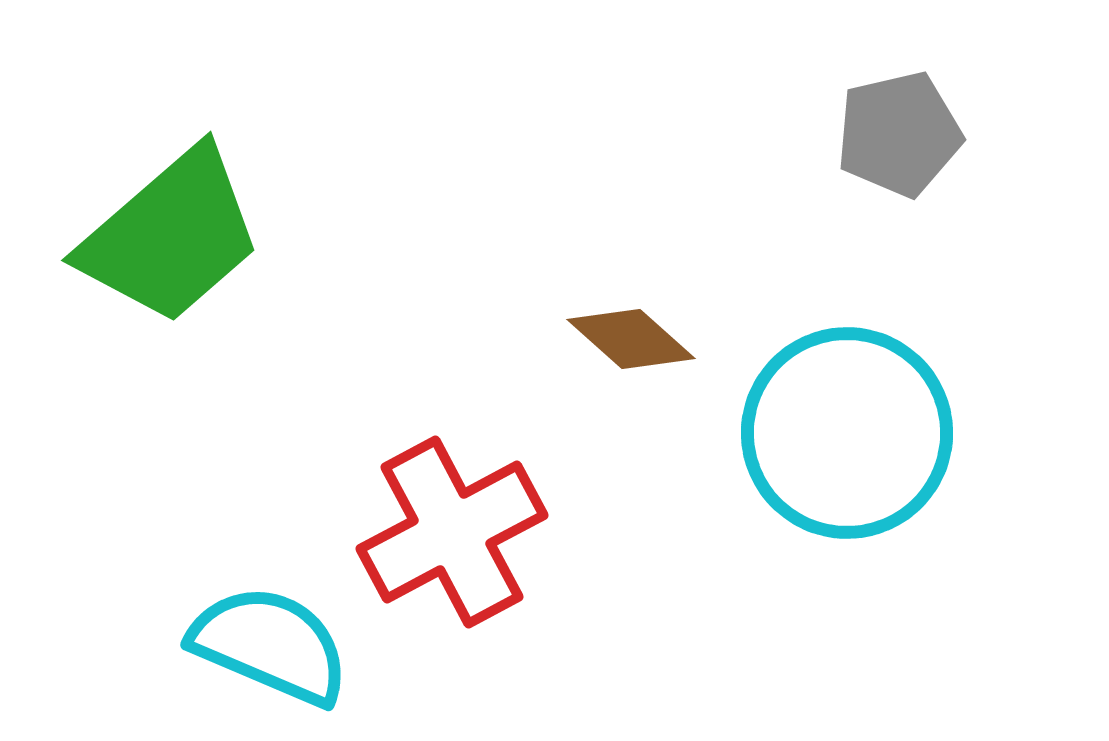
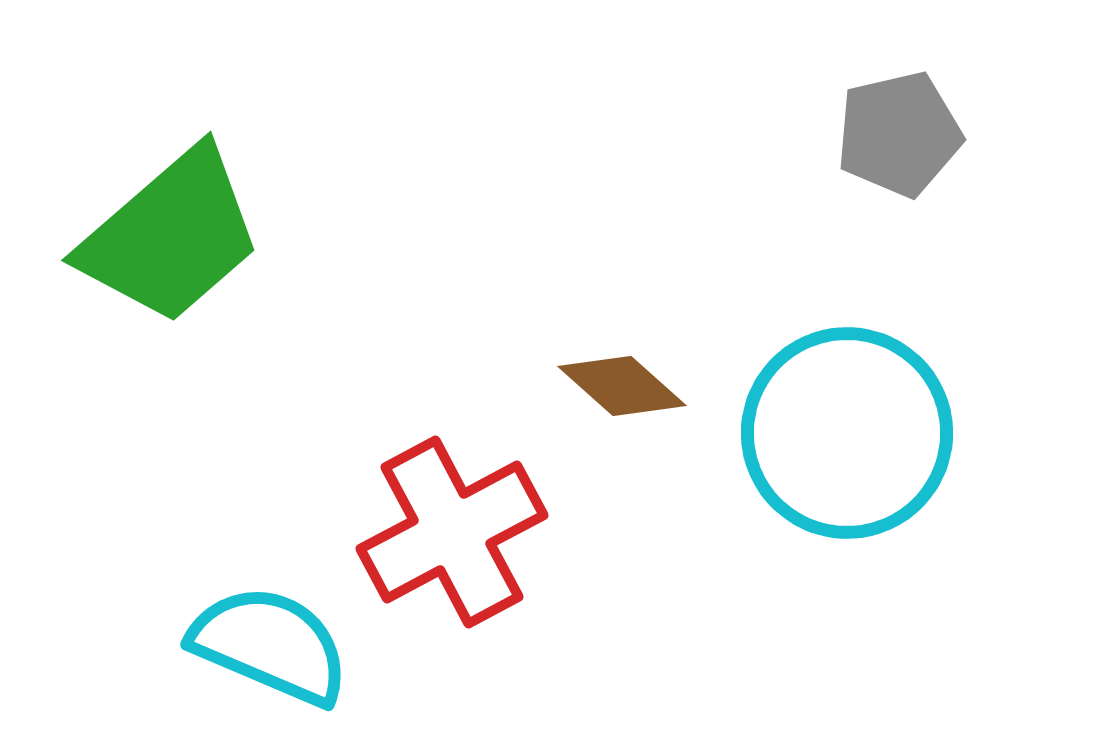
brown diamond: moved 9 px left, 47 px down
